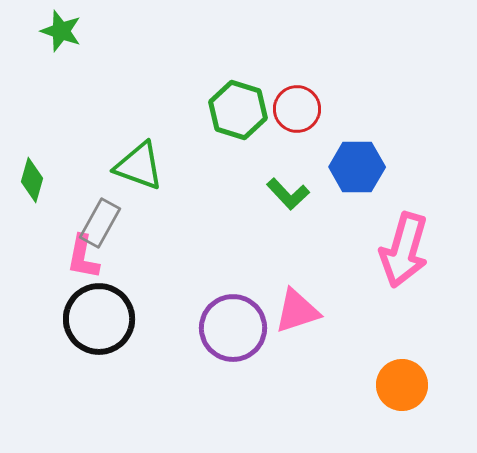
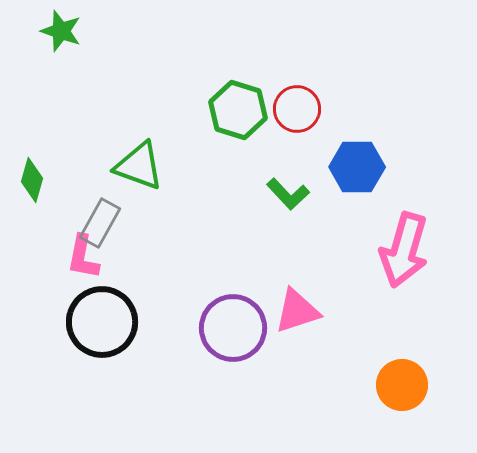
black circle: moved 3 px right, 3 px down
